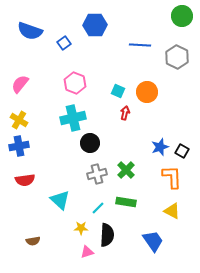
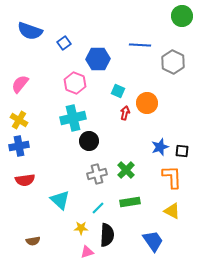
blue hexagon: moved 3 px right, 34 px down
gray hexagon: moved 4 px left, 5 px down
orange circle: moved 11 px down
black circle: moved 1 px left, 2 px up
black square: rotated 24 degrees counterclockwise
green rectangle: moved 4 px right; rotated 18 degrees counterclockwise
